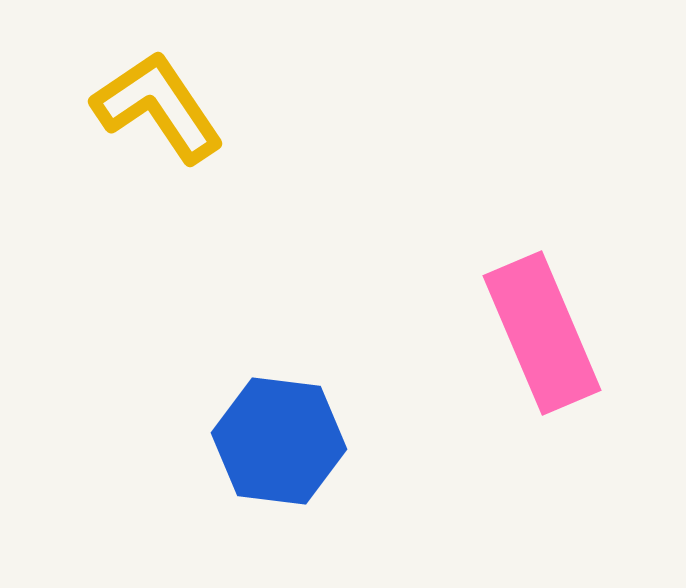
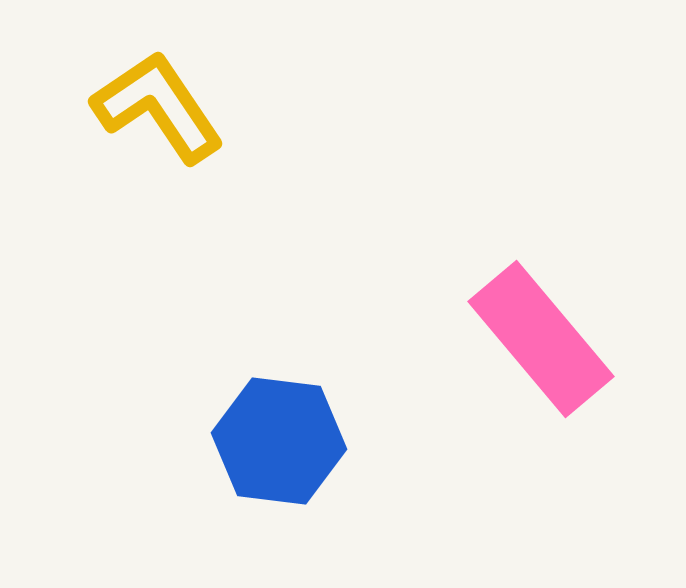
pink rectangle: moved 1 px left, 6 px down; rotated 17 degrees counterclockwise
